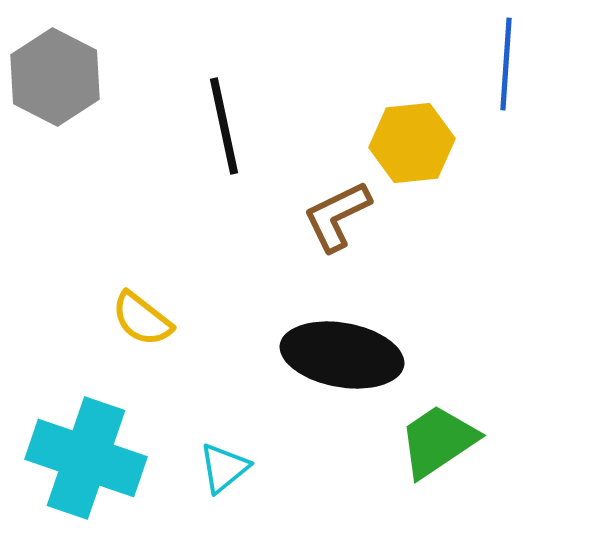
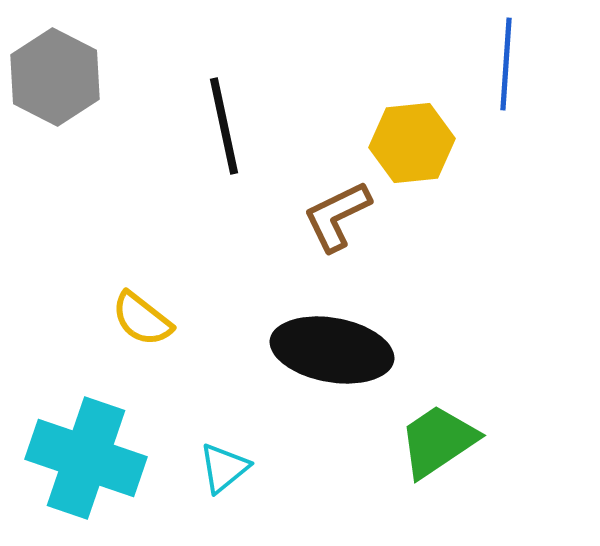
black ellipse: moved 10 px left, 5 px up
